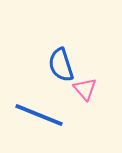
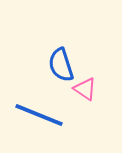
pink triangle: rotated 15 degrees counterclockwise
